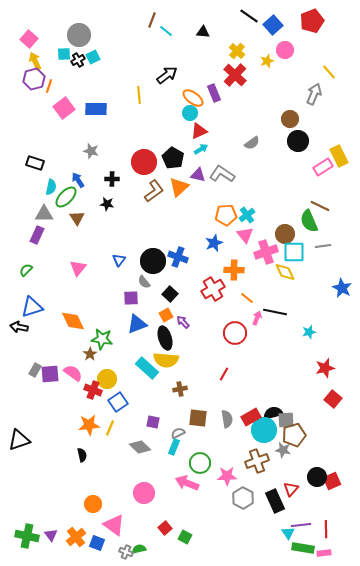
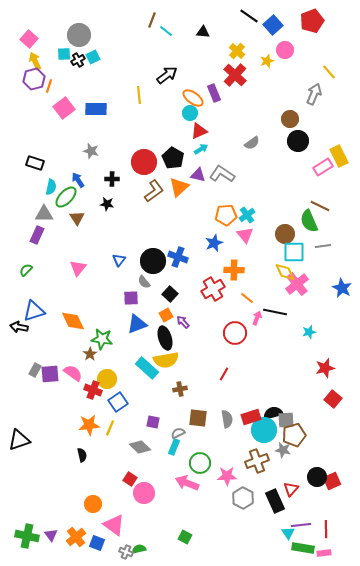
pink cross at (266, 252): moved 31 px right, 32 px down; rotated 20 degrees counterclockwise
blue triangle at (32, 307): moved 2 px right, 4 px down
yellow semicircle at (166, 360): rotated 15 degrees counterclockwise
red rectangle at (251, 417): rotated 12 degrees clockwise
red square at (165, 528): moved 35 px left, 49 px up; rotated 16 degrees counterclockwise
